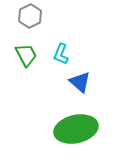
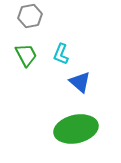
gray hexagon: rotated 15 degrees clockwise
